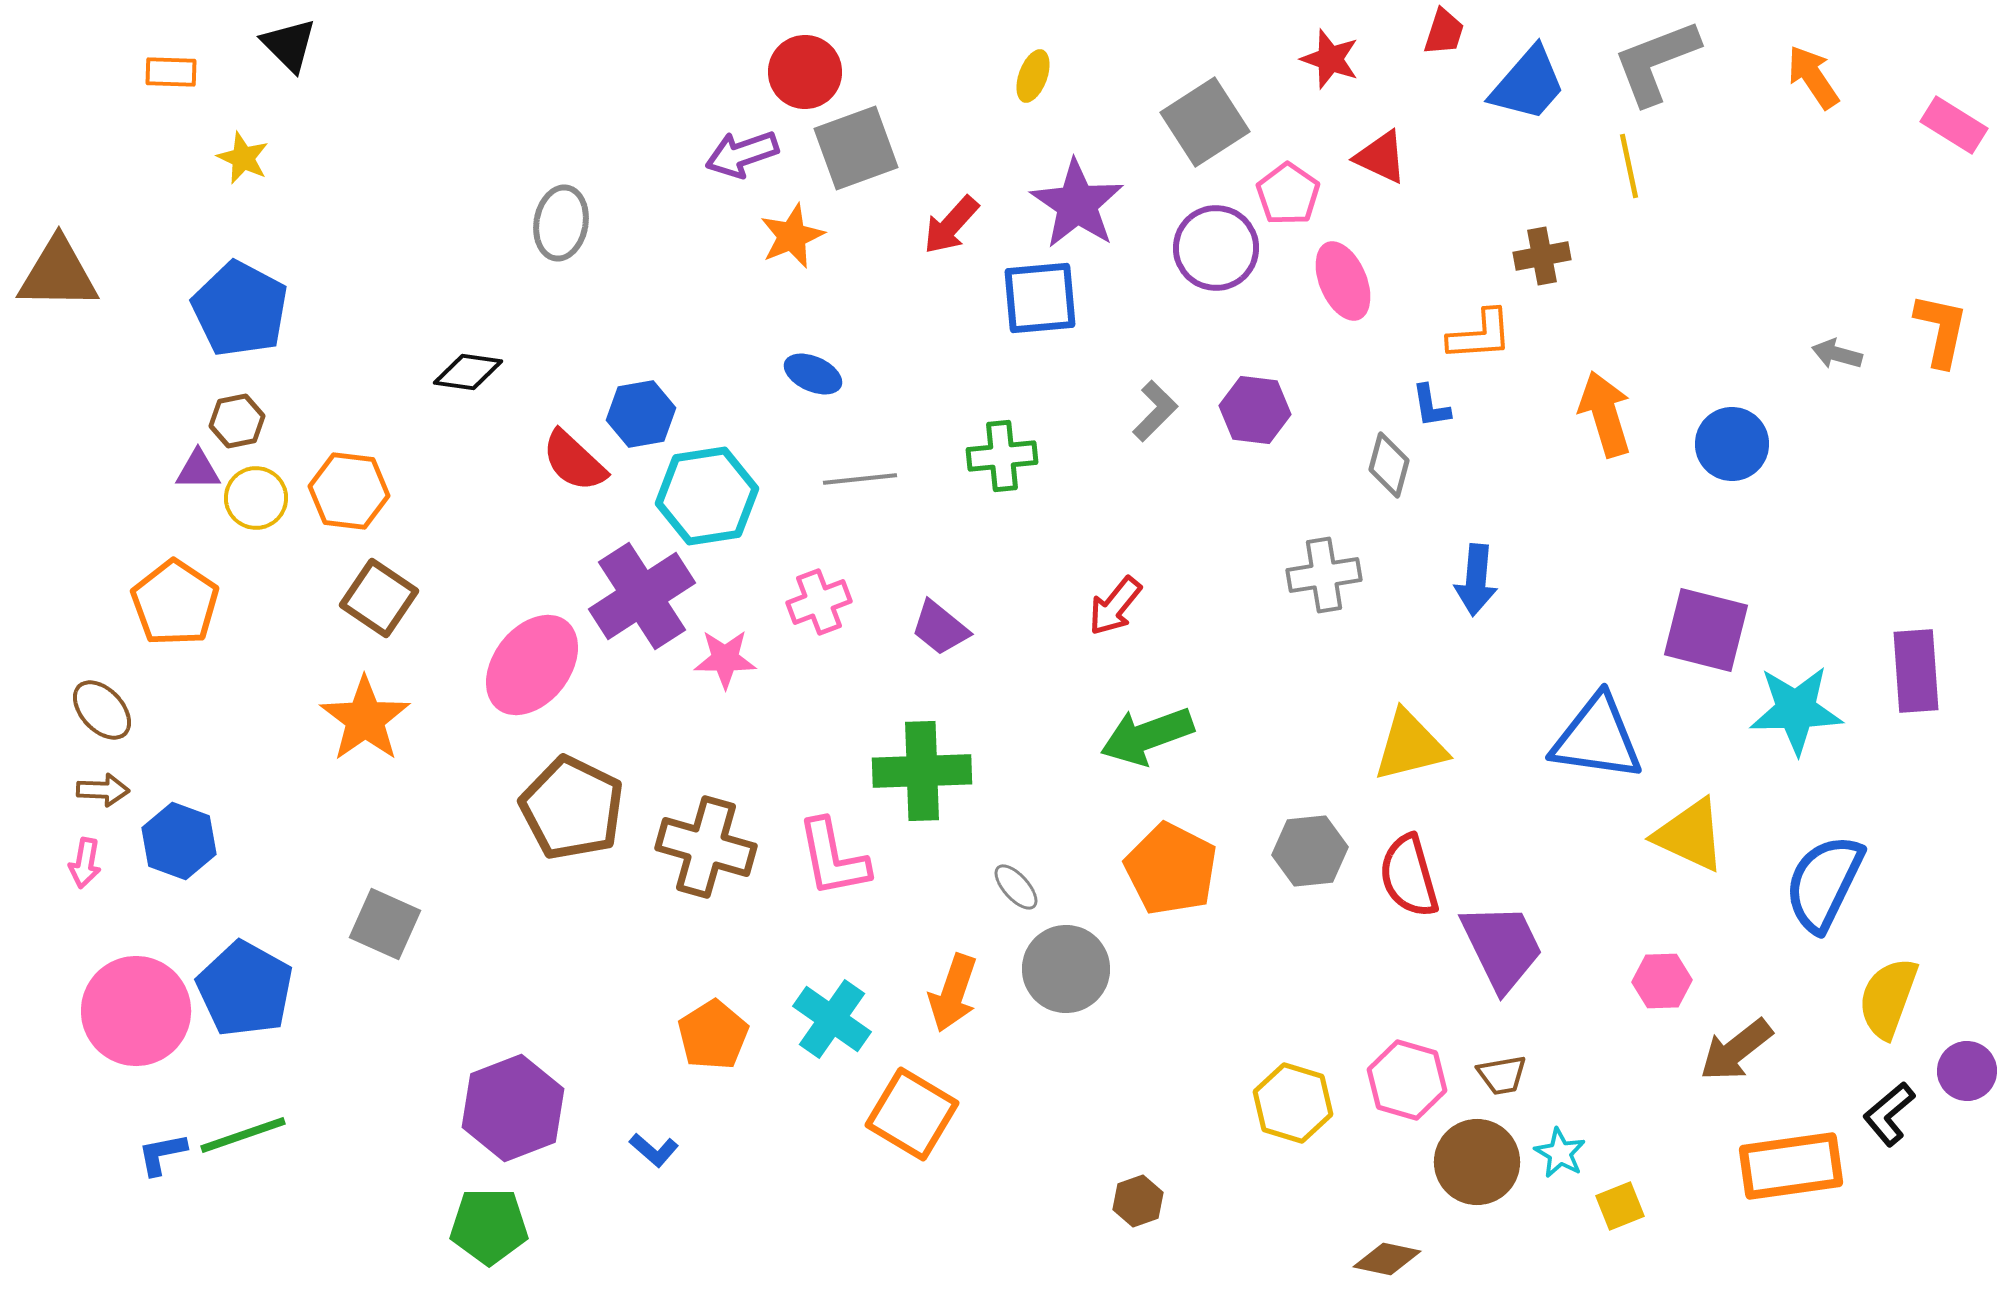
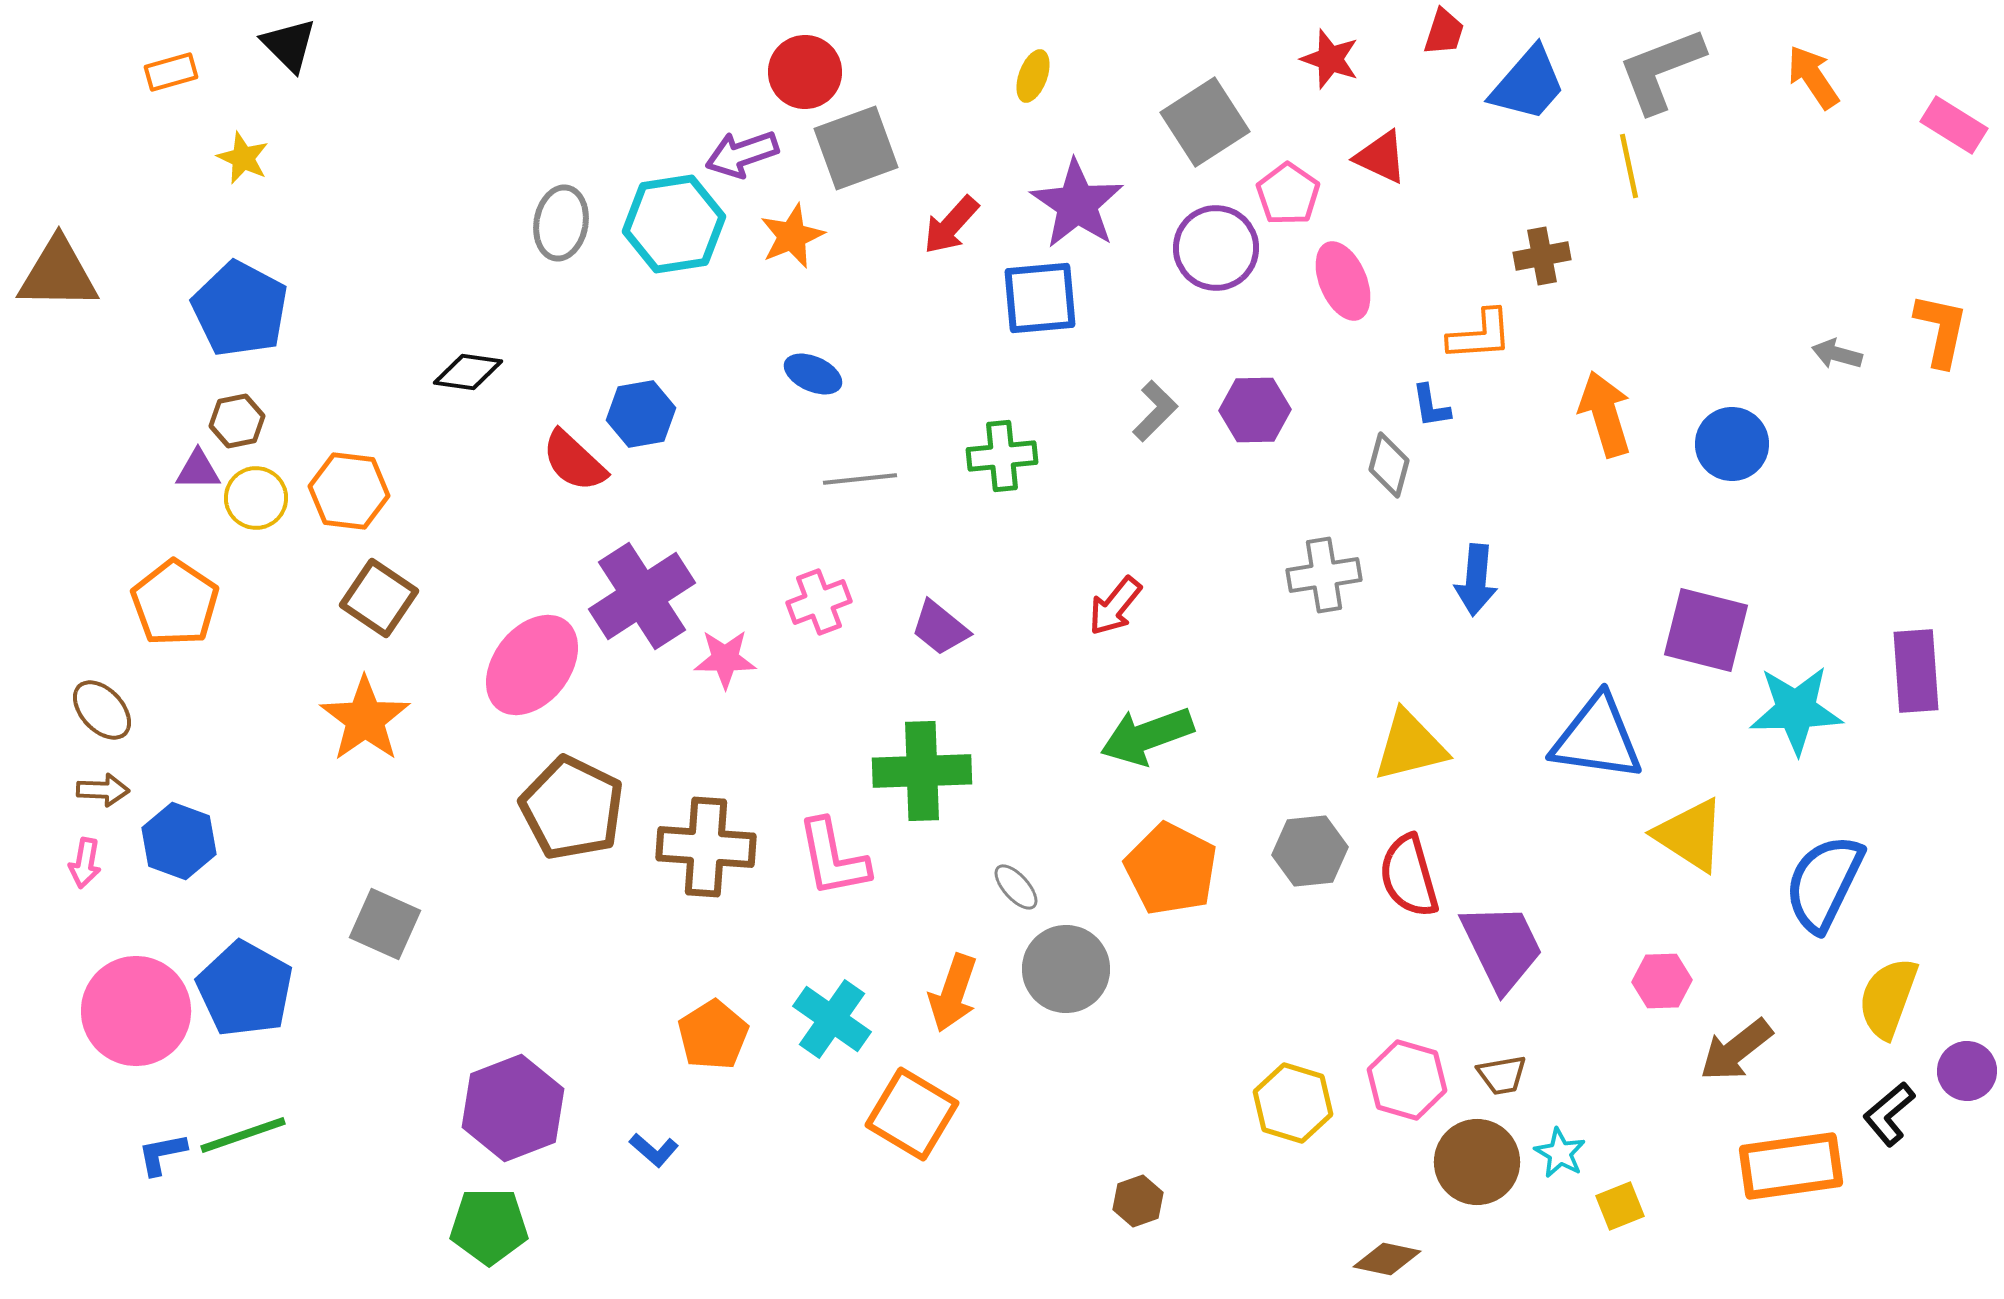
gray L-shape at (1656, 62): moved 5 px right, 8 px down
orange rectangle at (171, 72): rotated 18 degrees counterclockwise
purple hexagon at (1255, 410): rotated 8 degrees counterclockwise
cyan hexagon at (707, 496): moved 33 px left, 272 px up
yellow triangle at (1690, 835): rotated 8 degrees clockwise
brown cross at (706, 847): rotated 12 degrees counterclockwise
